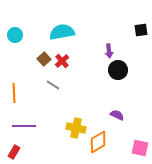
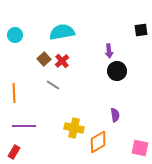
black circle: moved 1 px left, 1 px down
purple semicircle: moved 2 px left; rotated 56 degrees clockwise
yellow cross: moved 2 px left
